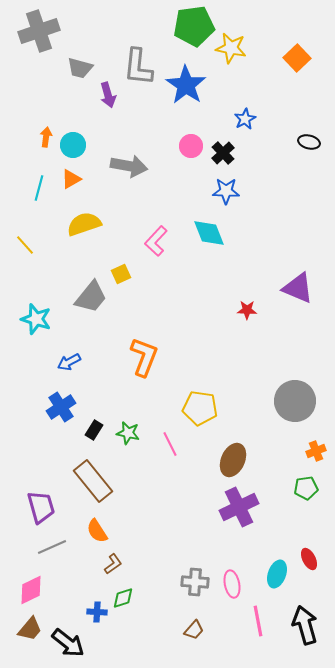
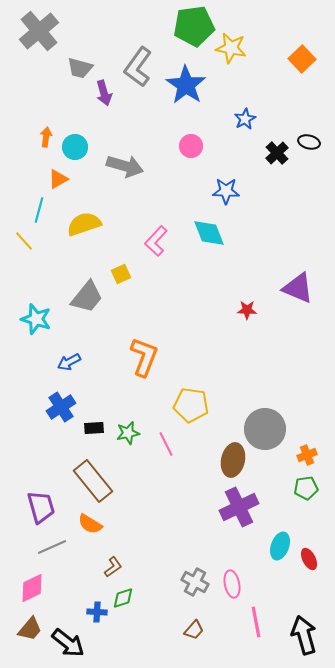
gray cross at (39, 31): rotated 21 degrees counterclockwise
orange square at (297, 58): moved 5 px right, 1 px down
gray L-shape at (138, 67): rotated 30 degrees clockwise
purple arrow at (108, 95): moved 4 px left, 2 px up
cyan circle at (73, 145): moved 2 px right, 2 px down
black cross at (223, 153): moved 54 px right
gray arrow at (129, 166): moved 4 px left; rotated 6 degrees clockwise
orange triangle at (71, 179): moved 13 px left
cyan line at (39, 188): moved 22 px down
yellow line at (25, 245): moved 1 px left, 4 px up
gray trapezoid at (91, 297): moved 4 px left
gray circle at (295, 401): moved 30 px left, 28 px down
yellow pentagon at (200, 408): moved 9 px left, 3 px up
black rectangle at (94, 430): moved 2 px up; rotated 54 degrees clockwise
green star at (128, 433): rotated 25 degrees counterclockwise
pink line at (170, 444): moved 4 px left
orange cross at (316, 451): moved 9 px left, 4 px down
brown ellipse at (233, 460): rotated 12 degrees counterclockwise
orange semicircle at (97, 531): moved 7 px left, 7 px up; rotated 25 degrees counterclockwise
brown L-shape at (113, 564): moved 3 px down
cyan ellipse at (277, 574): moved 3 px right, 28 px up
gray cross at (195, 582): rotated 24 degrees clockwise
pink diamond at (31, 590): moved 1 px right, 2 px up
pink line at (258, 621): moved 2 px left, 1 px down
black arrow at (305, 625): moved 1 px left, 10 px down
